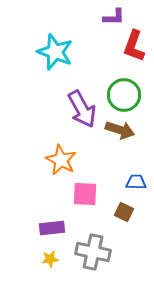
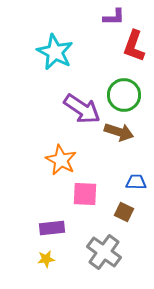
cyan star: rotated 6 degrees clockwise
purple arrow: rotated 27 degrees counterclockwise
brown arrow: moved 1 px left, 2 px down
gray cross: moved 11 px right; rotated 24 degrees clockwise
yellow star: moved 4 px left
